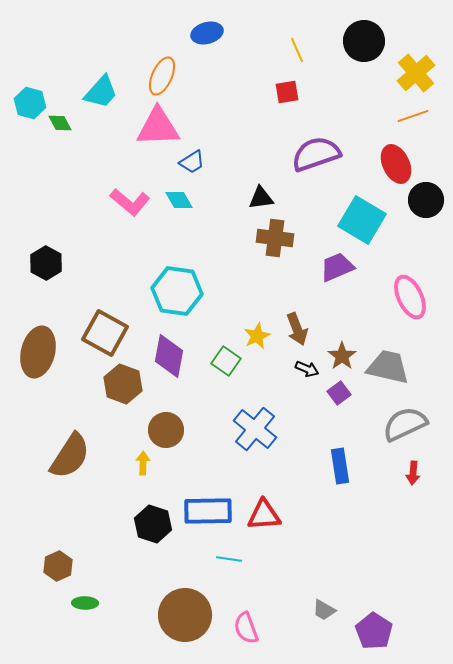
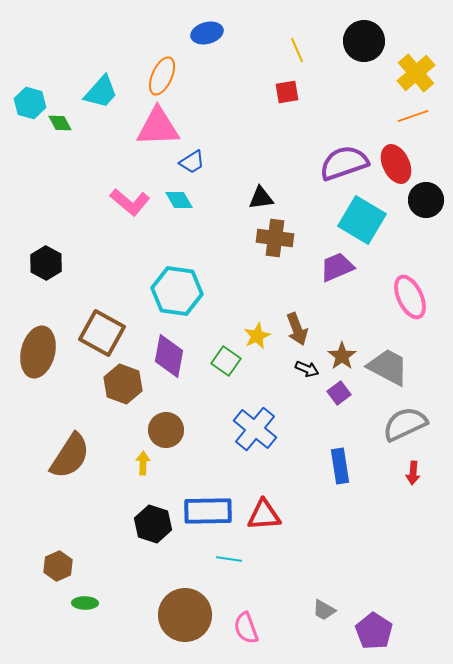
purple semicircle at (316, 154): moved 28 px right, 9 px down
brown square at (105, 333): moved 3 px left
gray trapezoid at (388, 367): rotated 15 degrees clockwise
